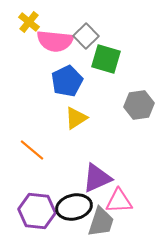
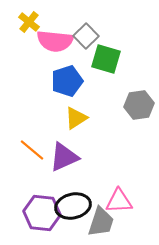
blue pentagon: rotated 8 degrees clockwise
purple triangle: moved 33 px left, 21 px up
black ellipse: moved 1 px left, 1 px up
purple hexagon: moved 5 px right, 2 px down
